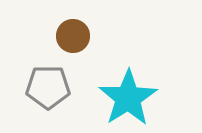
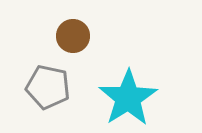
gray pentagon: rotated 12 degrees clockwise
